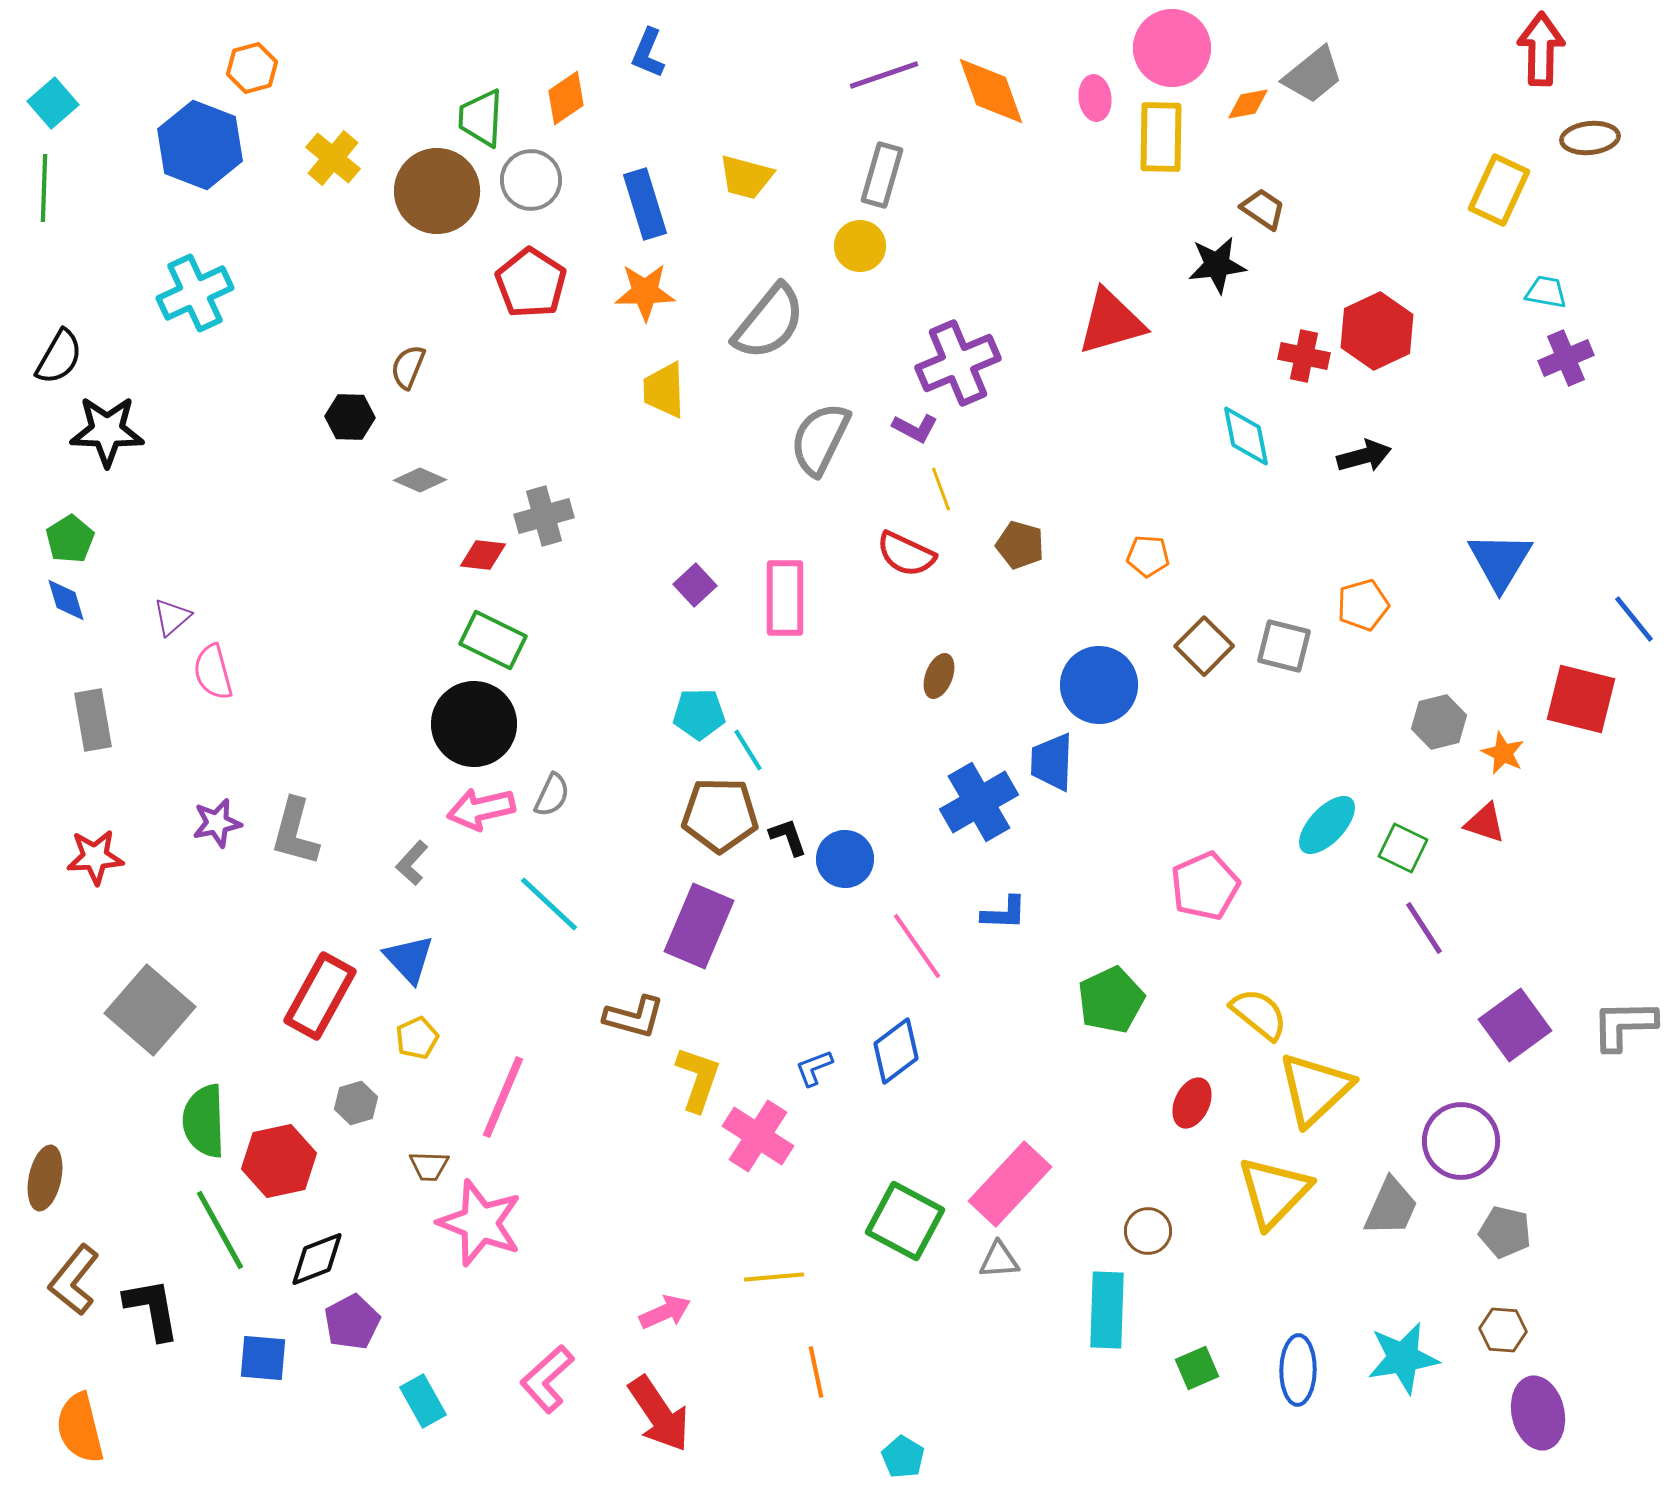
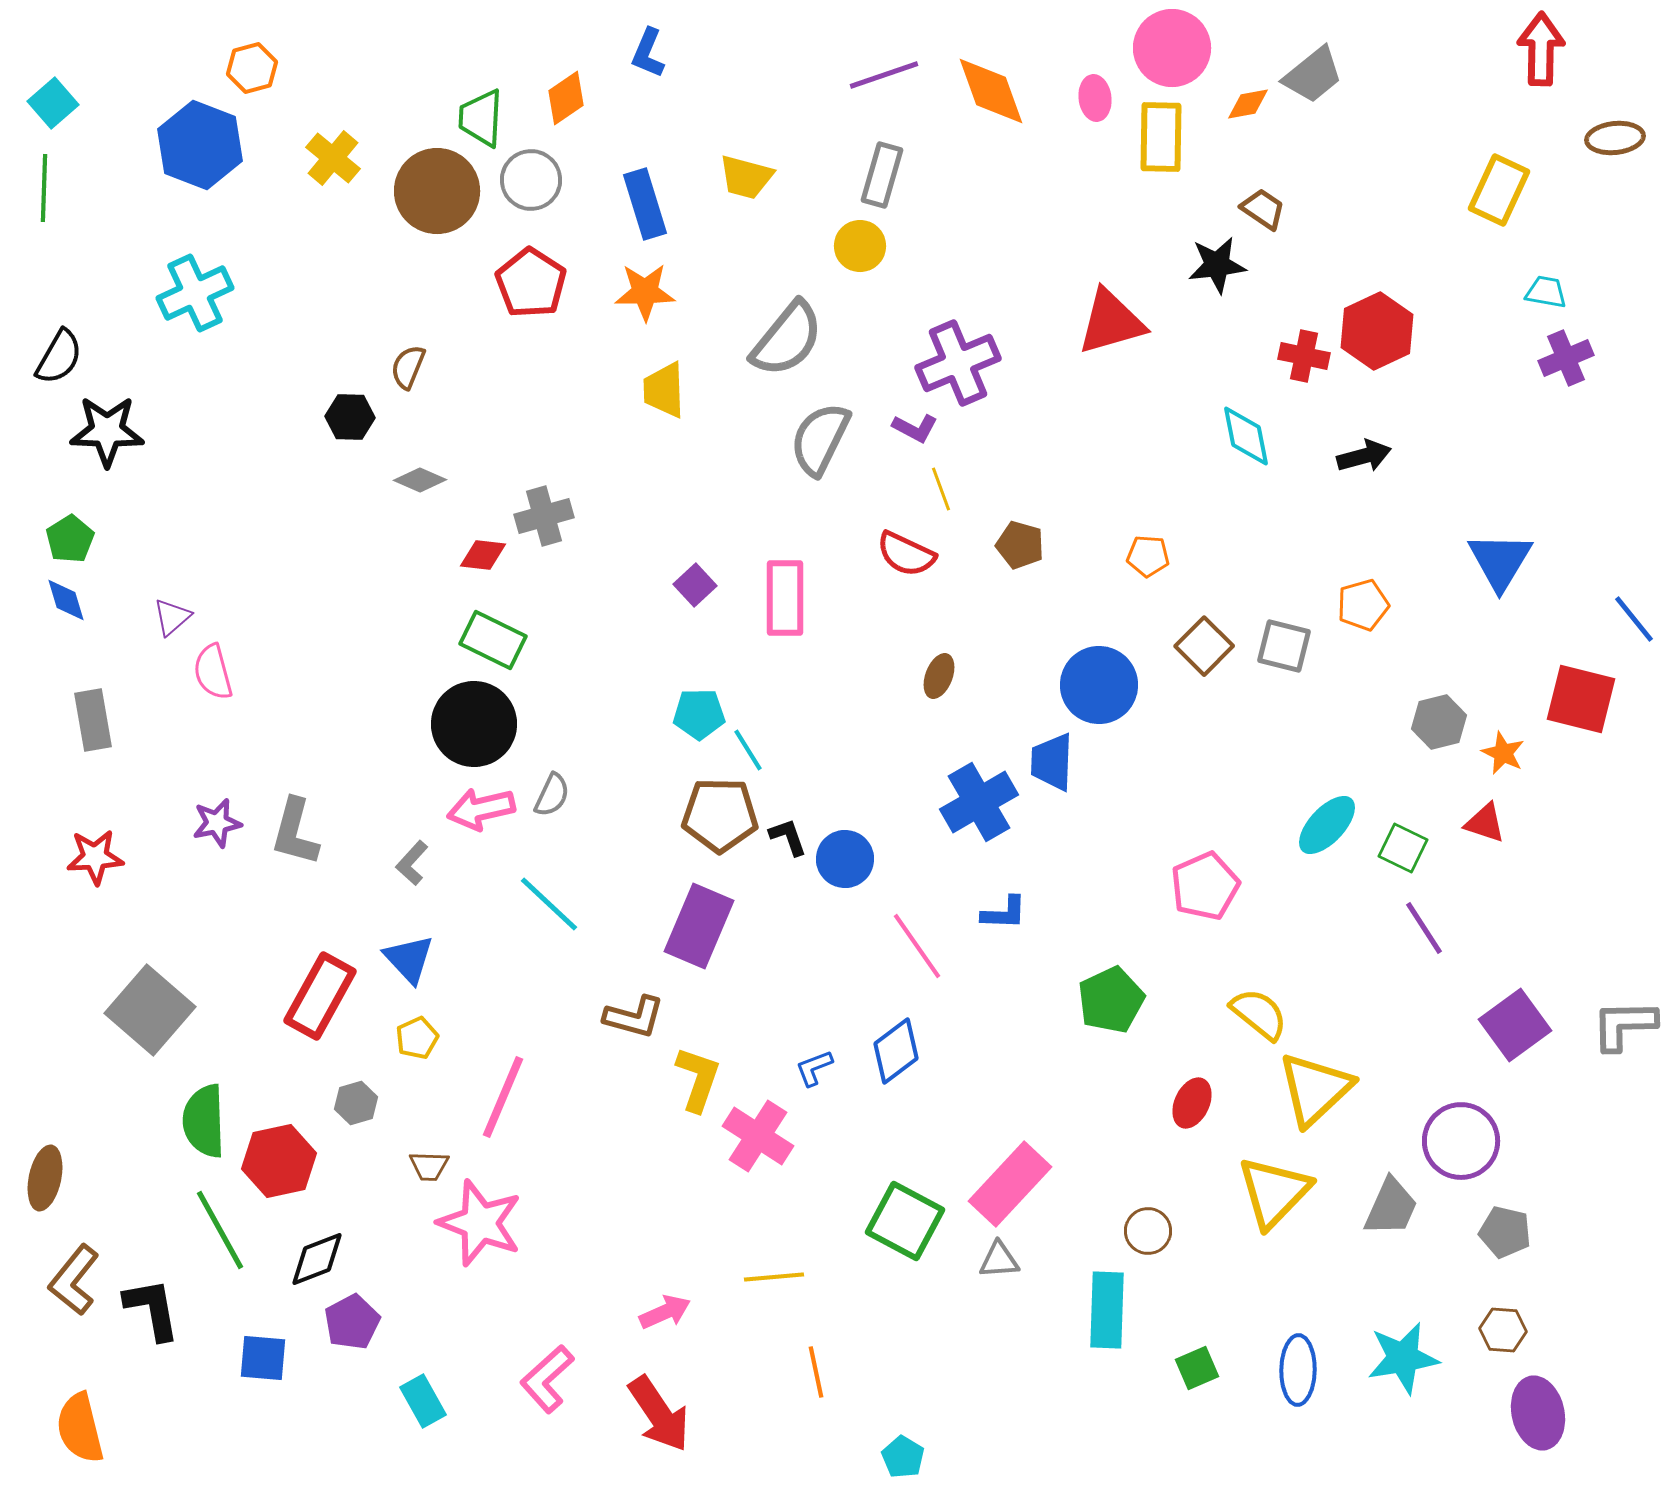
brown ellipse at (1590, 138): moved 25 px right
gray semicircle at (769, 322): moved 18 px right, 17 px down
